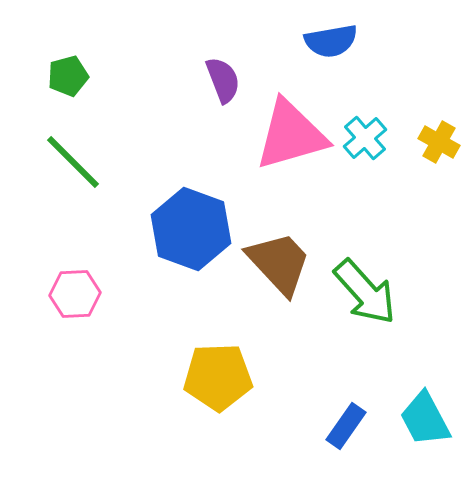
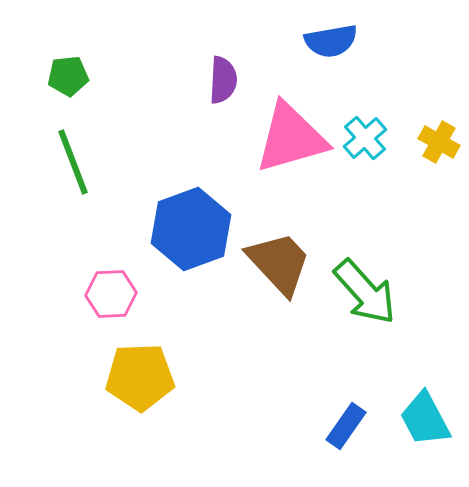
green pentagon: rotated 9 degrees clockwise
purple semicircle: rotated 24 degrees clockwise
pink triangle: moved 3 px down
green line: rotated 24 degrees clockwise
blue hexagon: rotated 20 degrees clockwise
pink hexagon: moved 36 px right
yellow pentagon: moved 78 px left
